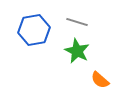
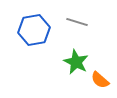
green star: moved 1 px left, 11 px down
